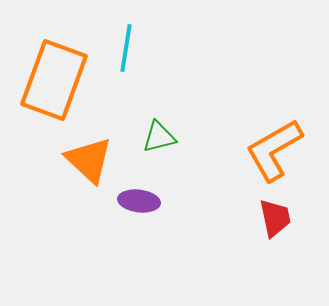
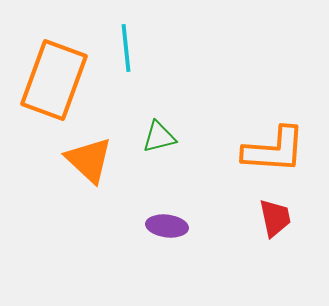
cyan line: rotated 15 degrees counterclockwise
orange L-shape: rotated 146 degrees counterclockwise
purple ellipse: moved 28 px right, 25 px down
